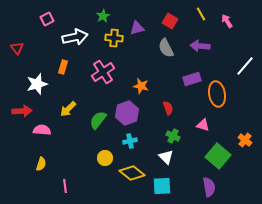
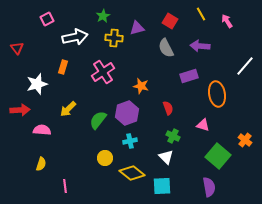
purple rectangle: moved 3 px left, 3 px up
red arrow: moved 2 px left, 1 px up
